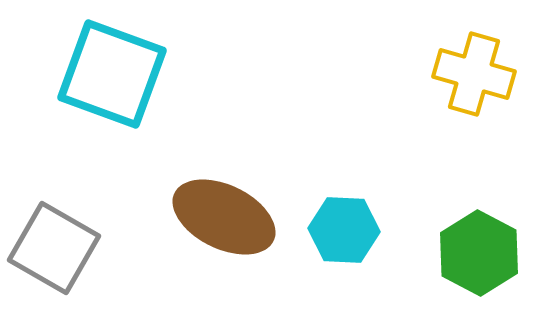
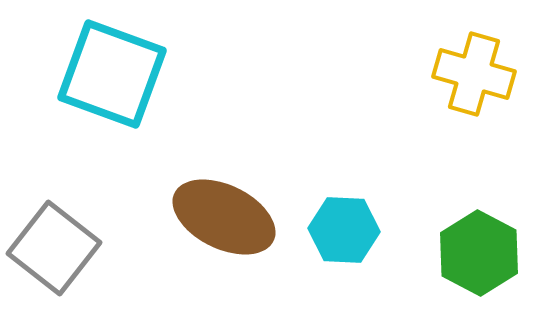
gray square: rotated 8 degrees clockwise
